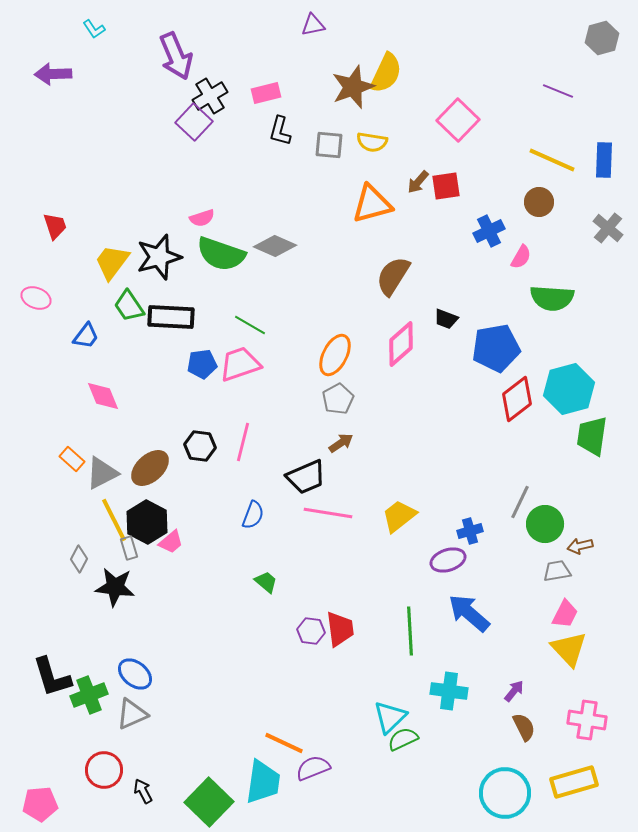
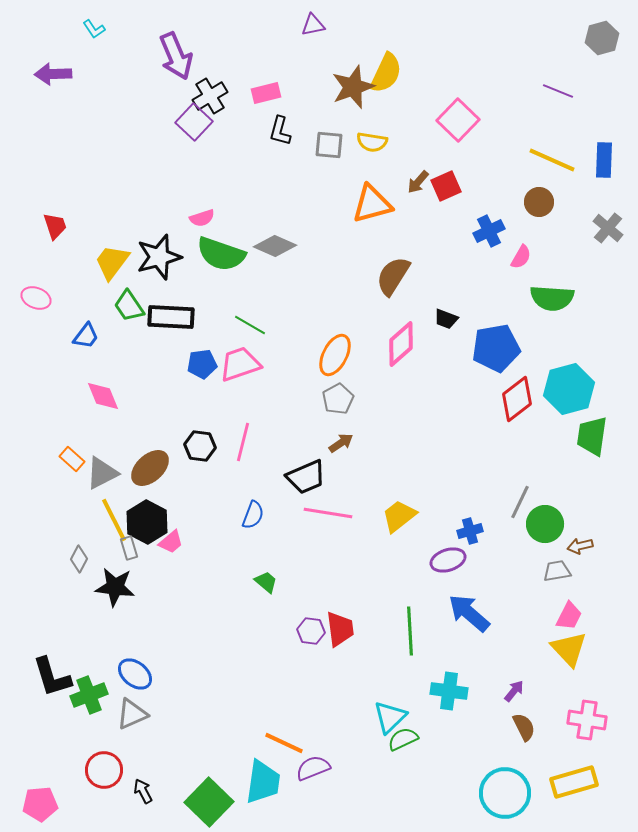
red square at (446, 186): rotated 16 degrees counterclockwise
pink trapezoid at (565, 614): moved 4 px right, 2 px down
